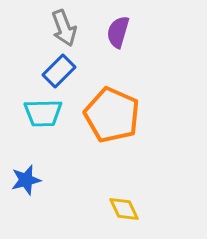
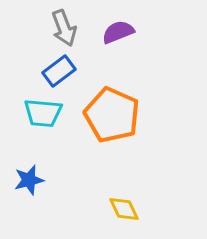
purple semicircle: rotated 52 degrees clockwise
blue rectangle: rotated 8 degrees clockwise
cyan trapezoid: rotated 6 degrees clockwise
blue star: moved 3 px right
